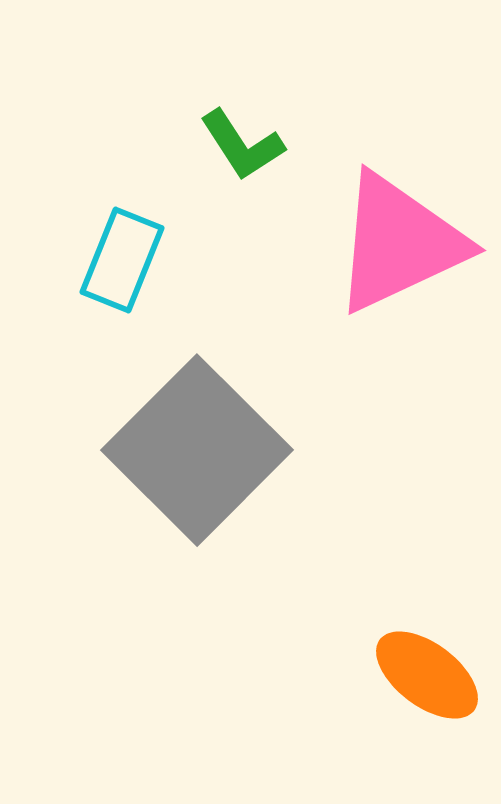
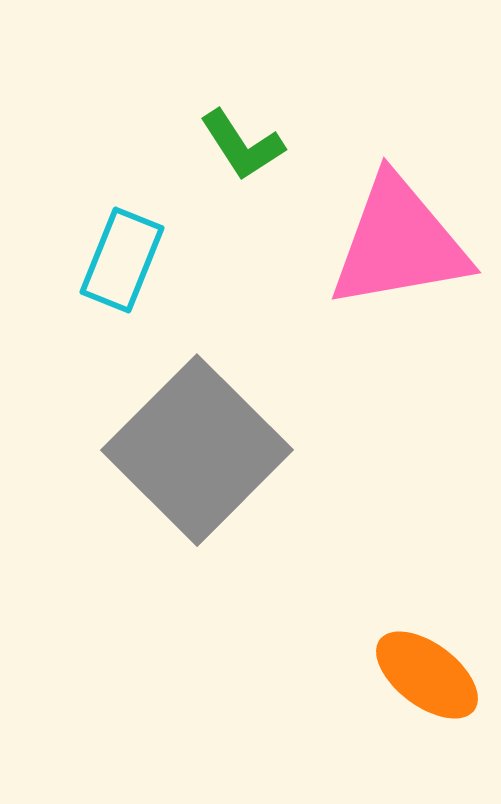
pink triangle: rotated 15 degrees clockwise
